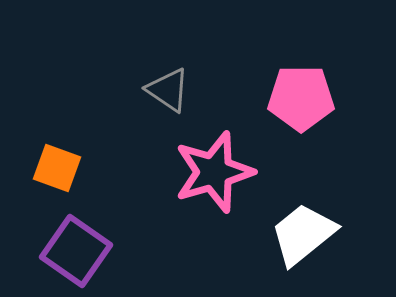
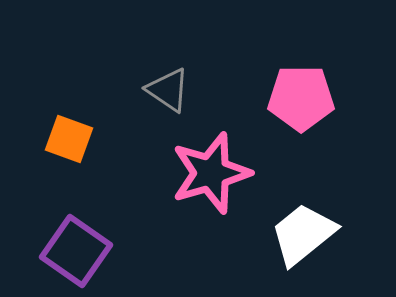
orange square: moved 12 px right, 29 px up
pink star: moved 3 px left, 1 px down
